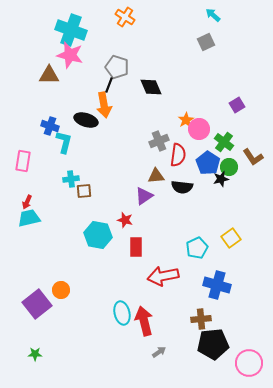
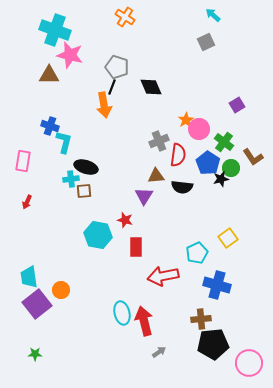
cyan cross at (71, 30): moved 16 px left
black line at (109, 85): moved 3 px right, 2 px down
black ellipse at (86, 120): moved 47 px down
green circle at (229, 167): moved 2 px right, 1 px down
purple triangle at (144, 196): rotated 24 degrees counterclockwise
cyan trapezoid at (29, 218): moved 59 px down; rotated 85 degrees counterclockwise
yellow square at (231, 238): moved 3 px left
cyan pentagon at (197, 248): moved 5 px down
